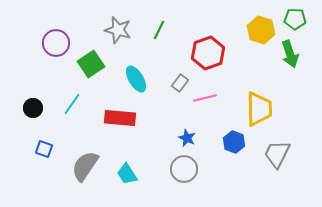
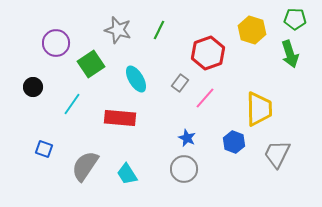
yellow hexagon: moved 9 px left
pink line: rotated 35 degrees counterclockwise
black circle: moved 21 px up
